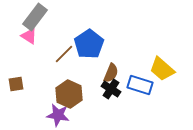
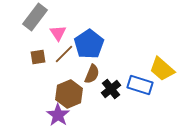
pink triangle: moved 29 px right, 3 px up; rotated 24 degrees clockwise
brown semicircle: moved 19 px left, 1 px down
brown square: moved 22 px right, 27 px up
black cross: rotated 18 degrees clockwise
brown hexagon: rotated 12 degrees clockwise
purple star: rotated 25 degrees clockwise
